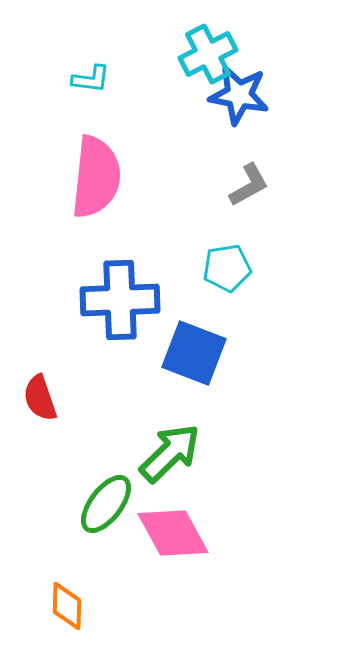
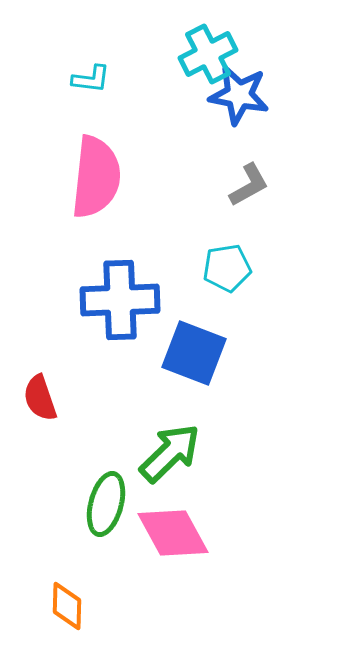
green ellipse: rotated 22 degrees counterclockwise
